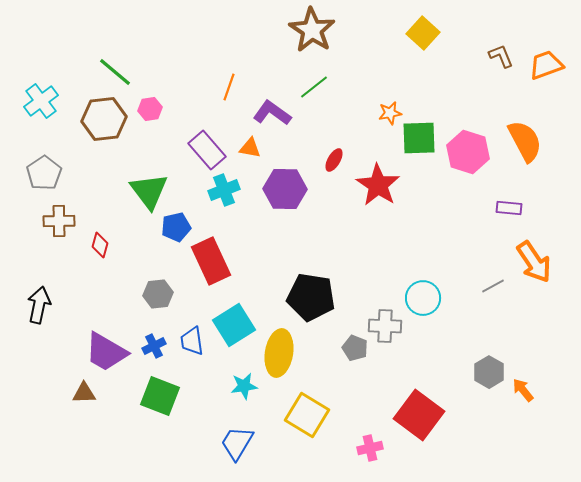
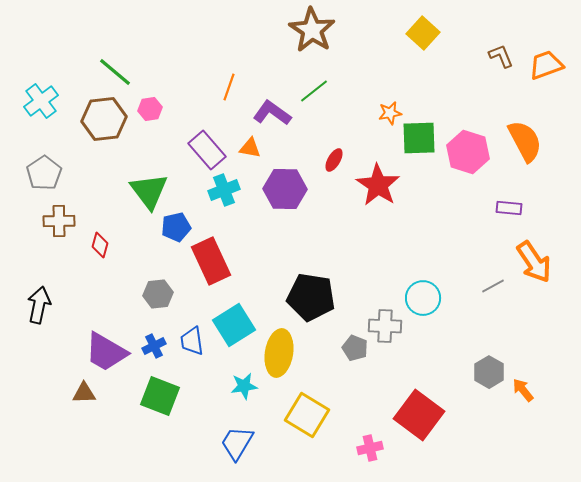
green line at (314, 87): moved 4 px down
